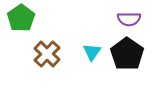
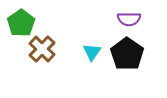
green pentagon: moved 5 px down
brown cross: moved 5 px left, 5 px up
